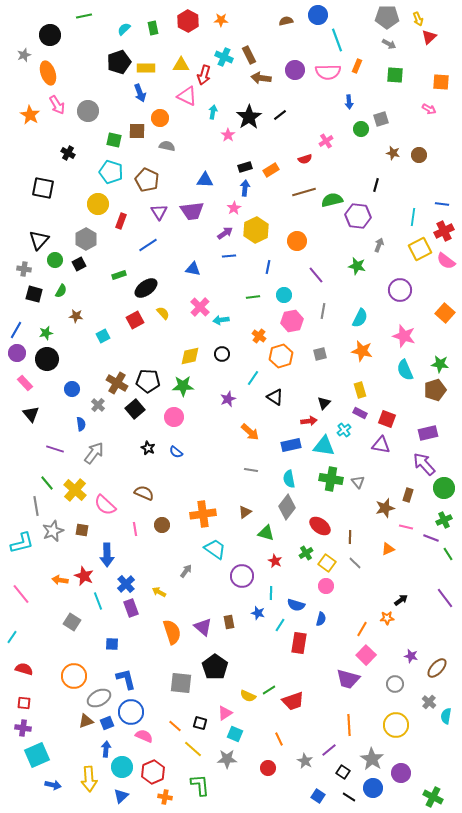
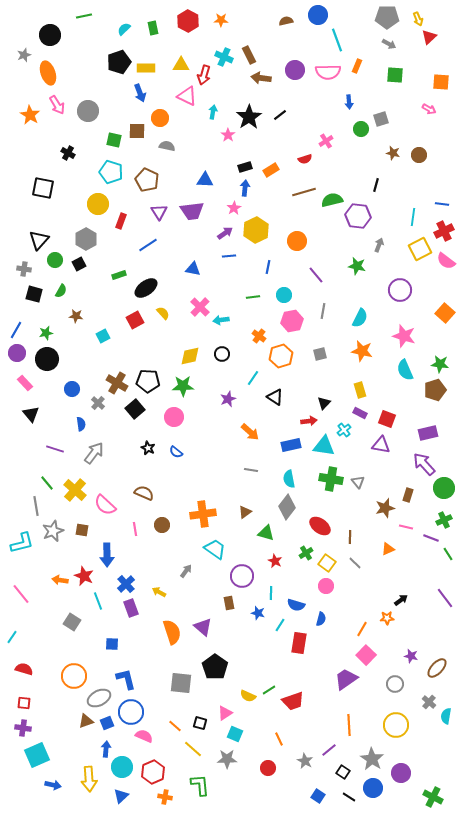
gray cross at (98, 405): moved 2 px up
brown rectangle at (229, 622): moved 19 px up
purple trapezoid at (348, 679): moved 2 px left; rotated 130 degrees clockwise
